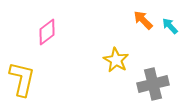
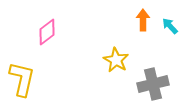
orange arrow: rotated 45 degrees clockwise
